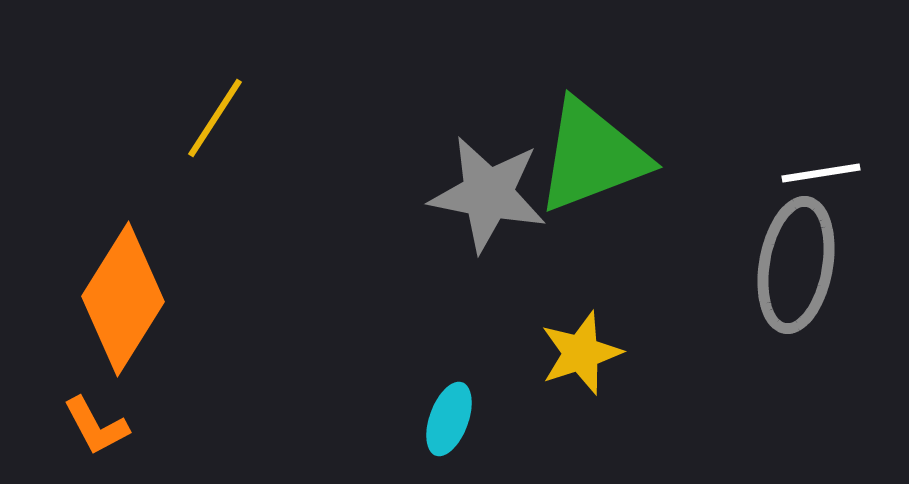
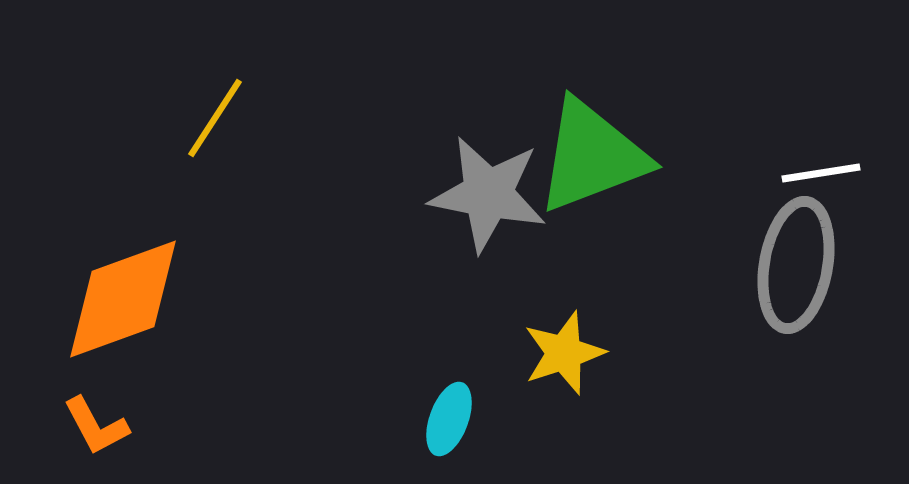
orange diamond: rotated 38 degrees clockwise
yellow star: moved 17 px left
